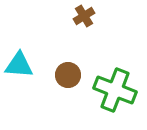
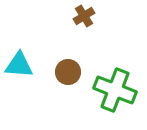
brown circle: moved 3 px up
